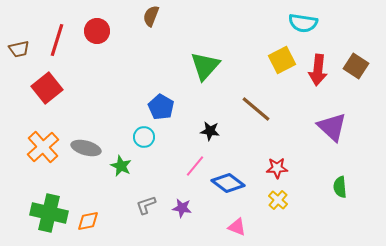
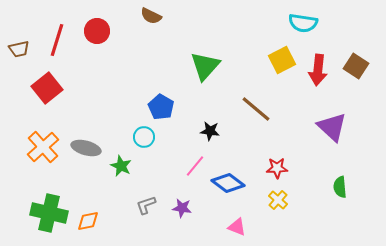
brown semicircle: rotated 85 degrees counterclockwise
